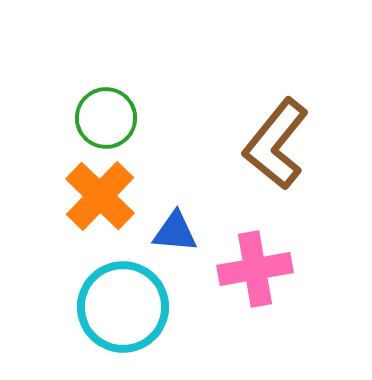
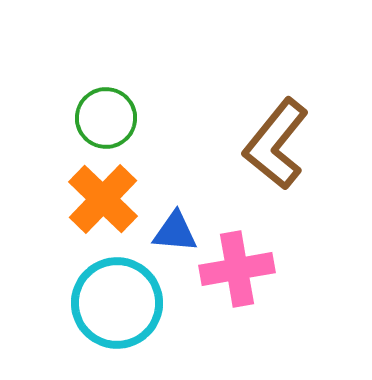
orange cross: moved 3 px right, 3 px down
pink cross: moved 18 px left
cyan circle: moved 6 px left, 4 px up
